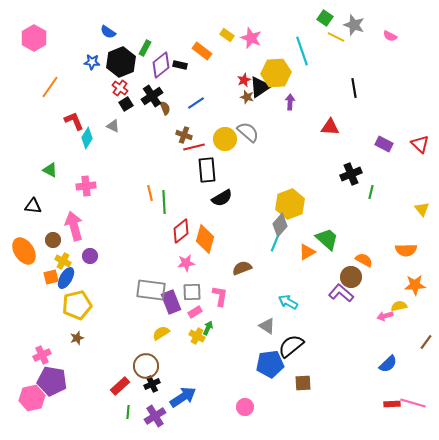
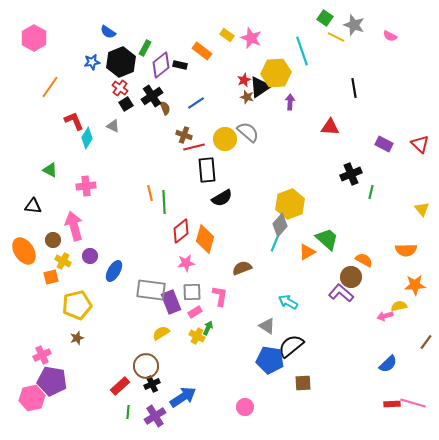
blue star at (92, 62): rotated 14 degrees counterclockwise
blue ellipse at (66, 278): moved 48 px right, 7 px up
blue pentagon at (270, 364): moved 4 px up; rotated 16 degrees clockwise
